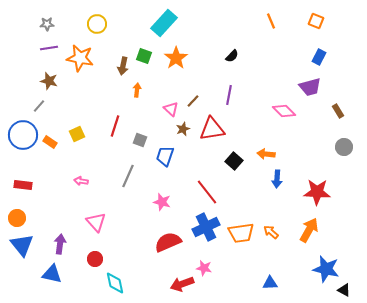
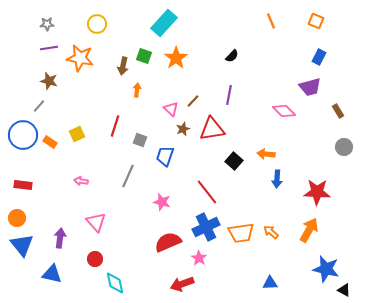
purple arrow at (60, 244): moved 6 px up
pink star at (204, 268): moved 5 px left, 10 px up; rotated 21 degrees clockwise
